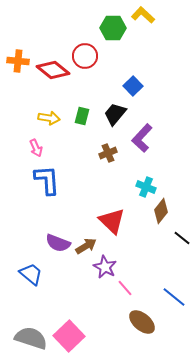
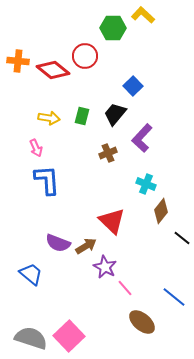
cyan cross: moved 3 px up
